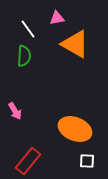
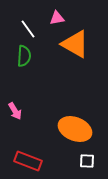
red rectangle: rotated 72 degrees clockwise
